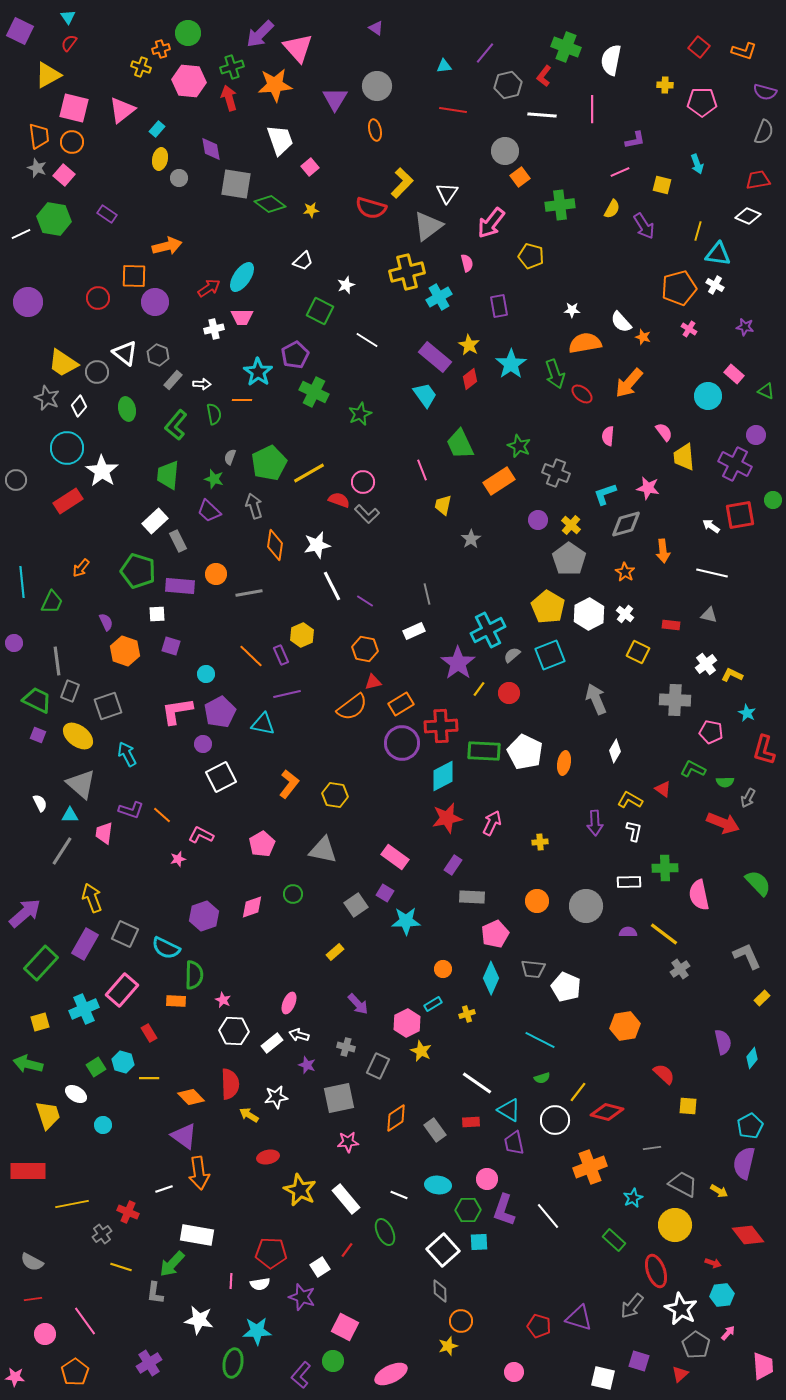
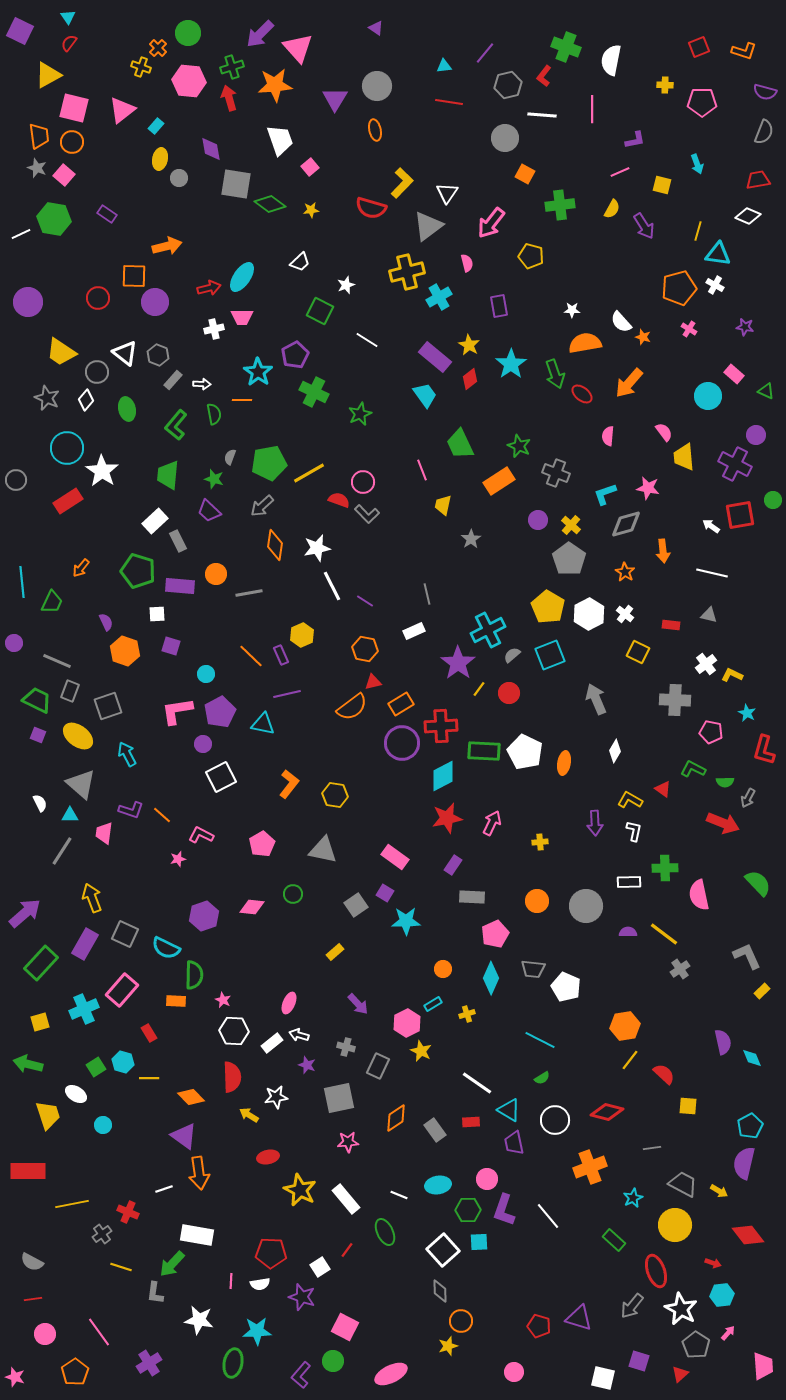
red square at (699, 47): rotated 30 degrees clockwise
orange cross at (161, 49): moved 3 px left, 1 px up; rotated 30 degrees counterclockwise
red line at (453, 110): moved 4 px left, 8 px up
cyan rectangle at (157, 129): moved 1 px left, 3 px up
gray circle at (505, 151): moved 13 px up
orange square at (520, 177): moved 5 px right, 3 px up; rotated 24 degrees counterclockwise
white trapezoid at (303, 261): moved 3 px left, 1 px down
red arrow at (209, 288): rotated 20 degrees clockwise
yellow trapezoid at (63, 363): moved 2 px left, 11 px up
white diamond at (79, 406): moved 7 px right, 6 px up
green pentagon at (269, 463): rotated 16 degrees clockwise
gray arrow at (254, 506): moved 8 px right; rotated 115 degrees counterclockwise
white star at (317, 545): moved 3 px down
gray line at (57, 661): rotated 60 degrees counterclockwise
pink diamond at (252, 907): rotated 25 degrees clockwise
yellow rectangle at (762, 998): moved 7 px up
cyan diamond at (752, 1058): rotated 60 degrees counterclockwise
green semicircle at (542, 1078): rotated 14 degrees counterclockwise
red semicircle at (230, 1084): moved 2 px right, 7 px up
yellow line at (578, 1092): moved 52 px right, 32 px up
cyan ellipse at (438, 1185): rotated 15 degrees counterclockwise
pink line at (85, 1321): moved 14 px right, 11 px down
pink star at (15, 1377): rotated 12 degrees clockwise
